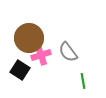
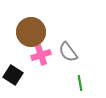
brown circle: moved 2 px right, 6 px up
black square: moved 7 px left, 5 px down
green line: moved 3 px left, 2 px down
